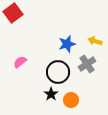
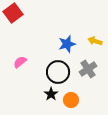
gray cross: moved 1 px right, 5 px down
